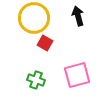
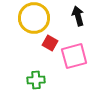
red square: moved 5 px right
pink square: moved 3 px left, 19 px up
green cross: rotated 24 degrees counterclockwise
